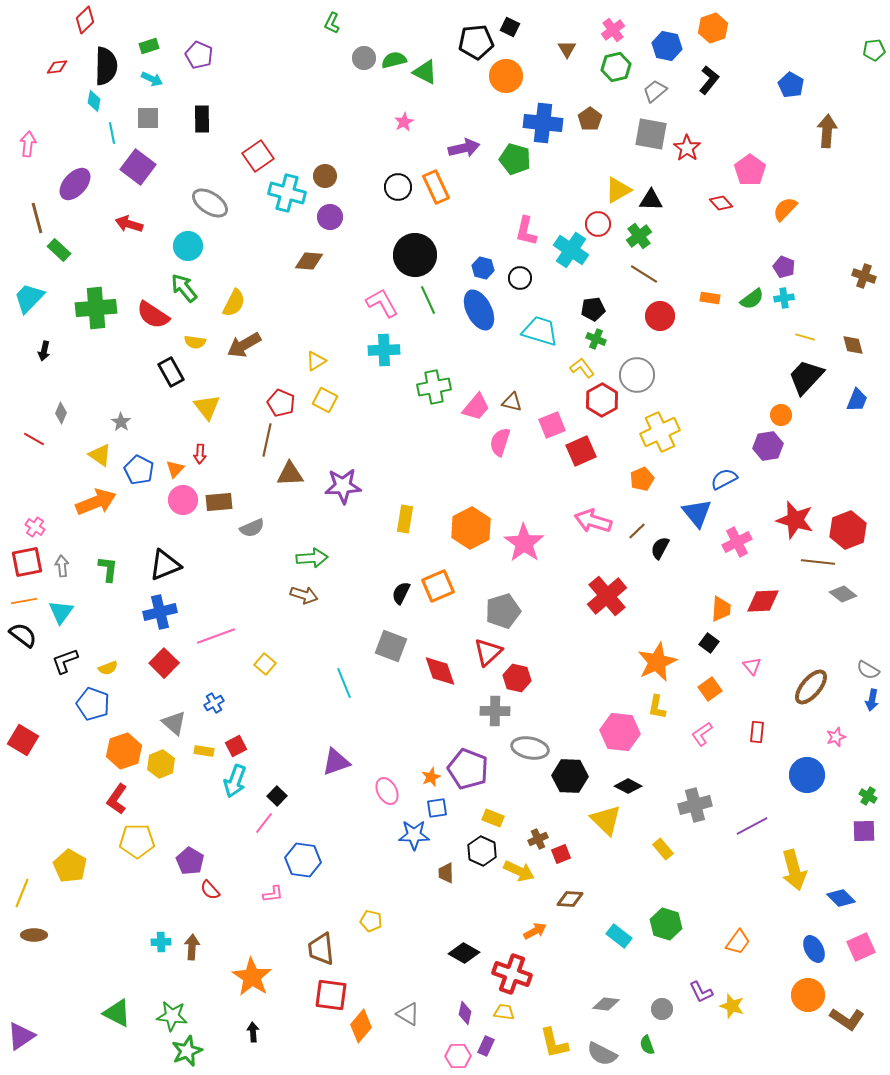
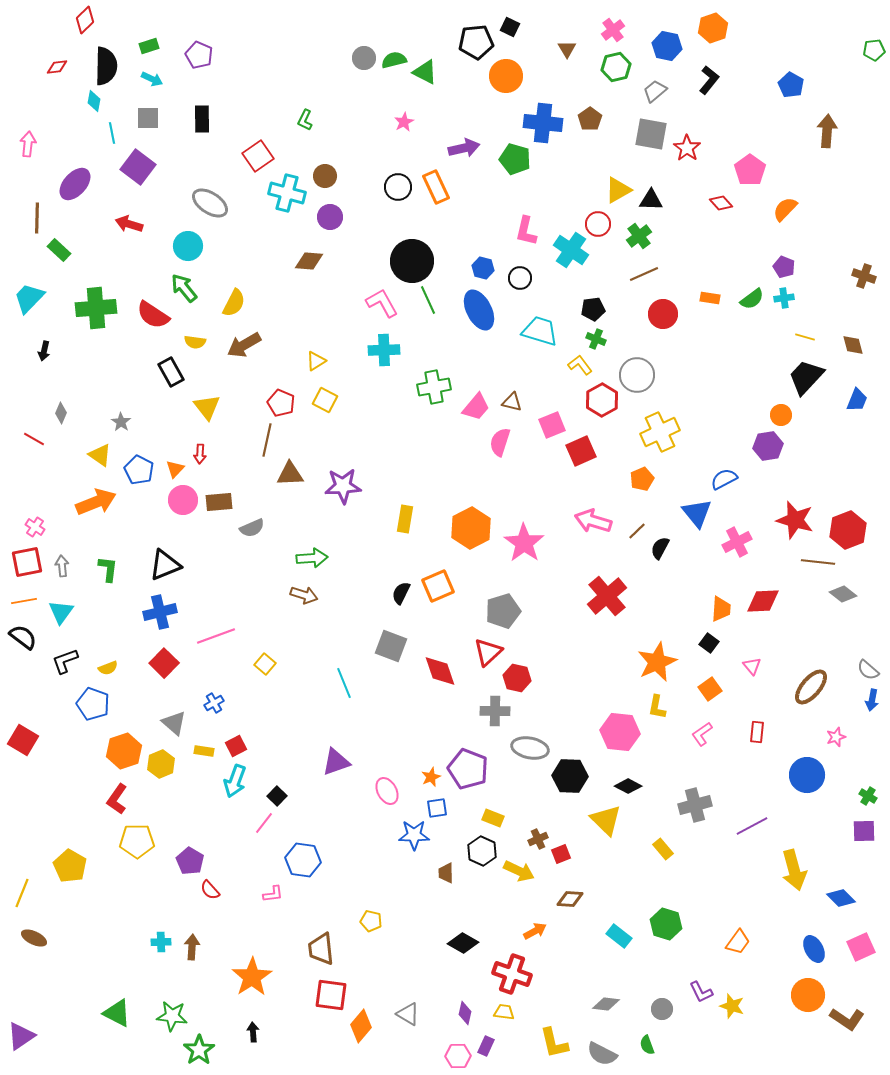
green L-shape at (332, 23): moved 27 px left, 97 px down
brown line at (37, 218): rotated 16 degrees clockwise
black circle at (415, 255): moved 3 px left, 6 px down
brown line at (644, 274): rotated 56 degrees counterclockwise
red circle at (660, 316): moved 3 px right, 2 px up
yellow L-shape at (582, 368): moved 2 px left, 3 px up
black semicircle at (23, 635): moved 2 px down
gray semicircle at (868, 670): rotated 10 degrees clockwise
brown ellipse at (34, 935): moved 3 px down; rotated 25 degrees clockwise
black diamond at (464, 953): moved 1 px left, 10 px up
orange star at (252, 977): rotated 6 degrees clockwise
green star at (187, 1051): moved 12 px right, 1 px up; rotated 12 degrees counterclockwise
